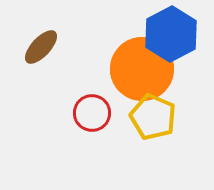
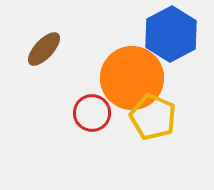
brown ellipse: moved 3 px right, 2 px down
orange circle: moved 10 px left, 9 px down
